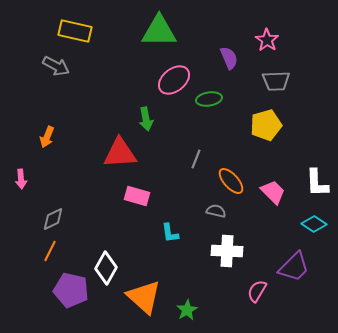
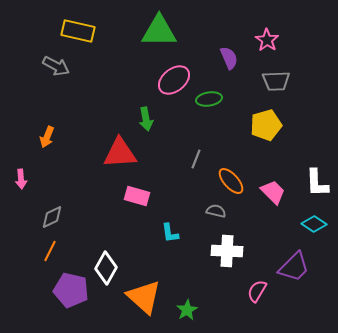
yellow rectangle: moved 3 px right
gray diamond: moved 1 px left, 2 px up
